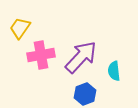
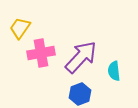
pink cross: moved 2 px up
blue hexagon: moved 5 px left
